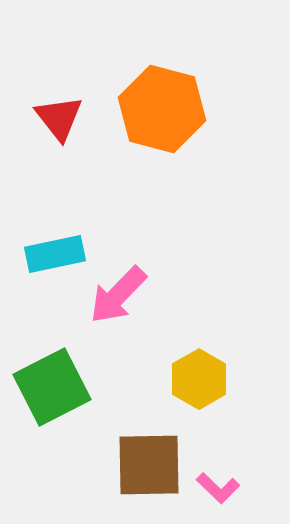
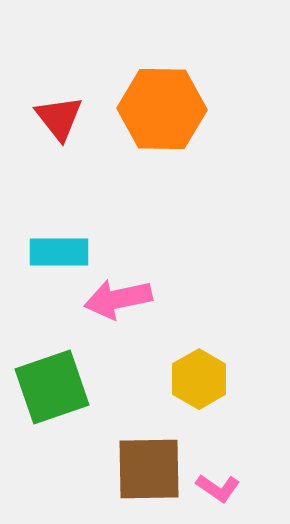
orange hexagon: rotated 14 degrees counterclockwise
cyan rectangle: moved 4 px right, 2 px up; rotated 12 degrees clockwise
pink arrow: moved 4 px down; rotated 34 degrees clockwise
green square: rotated 8 degrees clockwise
brown square: moved 4 px down
pink L-shape: rotated 9 degrees counterclockwise
